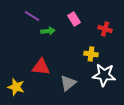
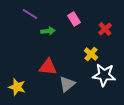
purple line: moved 2 px left, 2 px up
red cross: rotated 32 degrees clockwise
yellow cross: rotated 32 degrees clockwise
red triangle: moved 7 px right
gray triangle: moved 1 px left, 1 px down
yellow star: moved 1 px right
